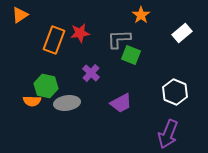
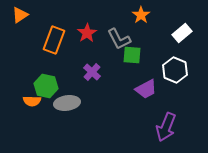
red star: moved 7 px right; rotated 24 degrees counterclockwise
gray L-shape: rotated 115 degrees counterclockwise
green square: moved 1 px right; rotated 18 degrees counterclockwise
purple cross: moved 1 px right, 1 px up
white hexagon: moved 22 px up
purple trapezoid: moved 25 px right, 14 px up
purple arrow: moved 2 px left, 7 px up
